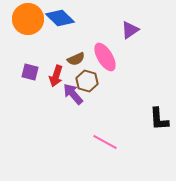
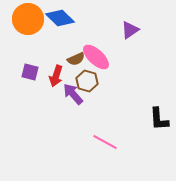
pink ellipse: moved 9 px left; rotated 16 degrees counterclockwise
